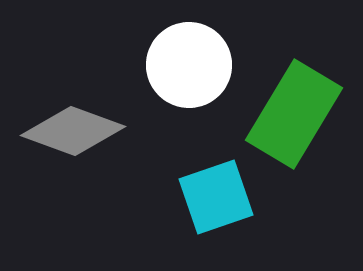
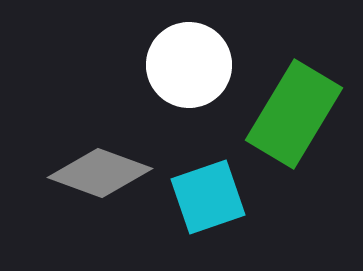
gray diamond: moved 27 px right, 42 px down
cyan square: moved 8 px left
